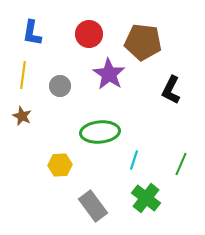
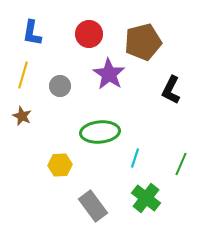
brown pentagon: rotated 21 degrees counterclockwise
yellow line: rotated 8 degrees clockwise
cyan line: moved 1 px right, 2 px up
